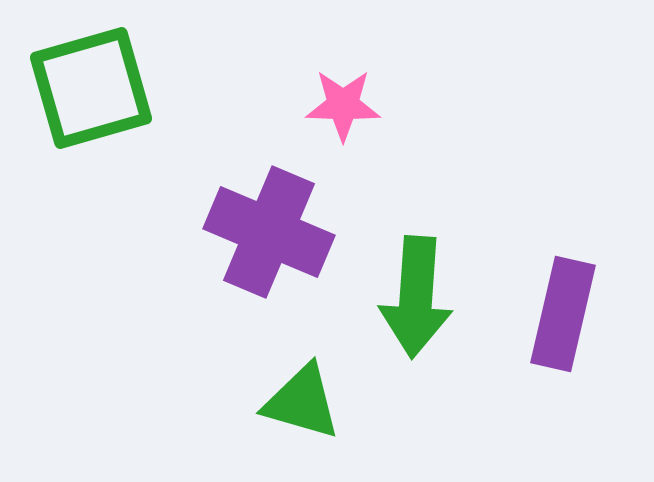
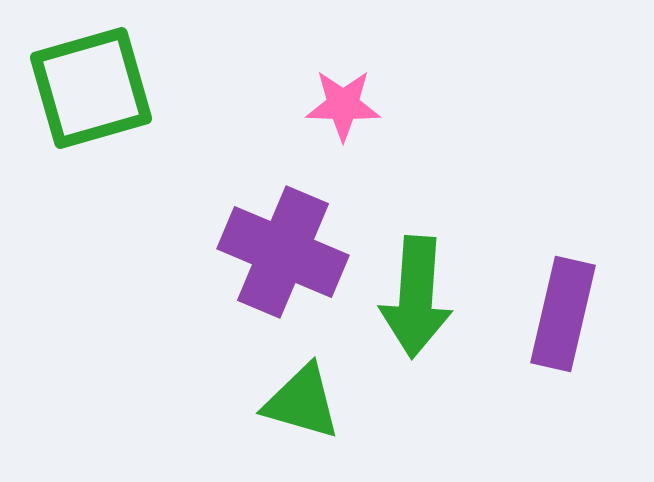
purple cross: moved 14 px right, 20 px down
